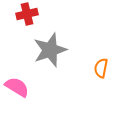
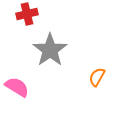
gray star: rotated 16 degrees counterclockwise
orange semicircle: moved 4 px left, 9 px down; rotated 18 degrees clockwise
